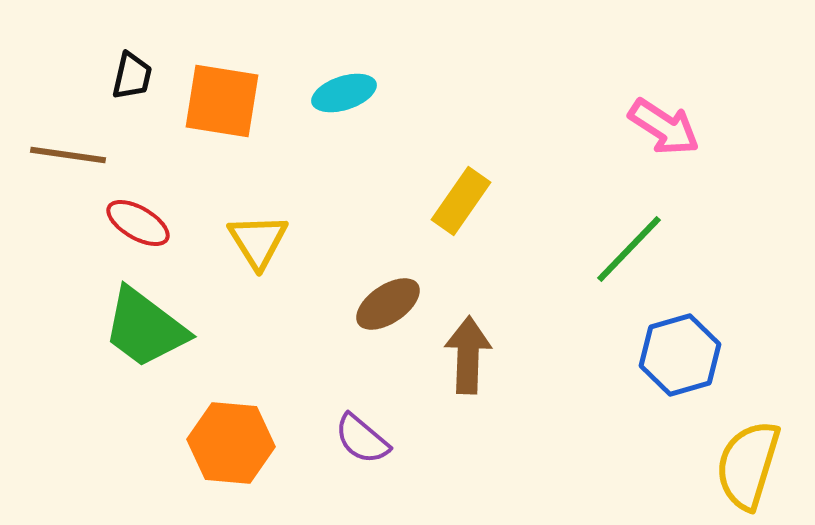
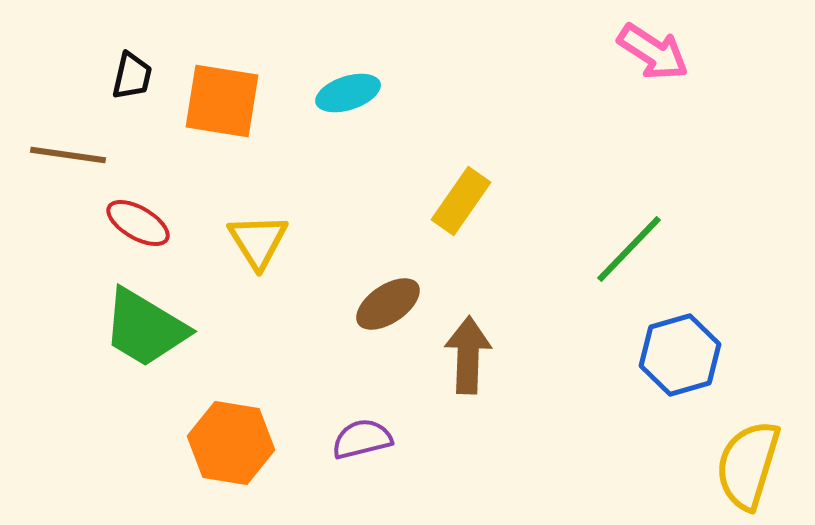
cyan ellipse: moved 4 px right
pink arrow: moved 11 px left, 75 px up
green trapezoid: rotated 6 degrees counterclockwise
purple semicircle: rotated 126 degrees clockwise
orange hexagon: rotated 4 degrees clockwise
